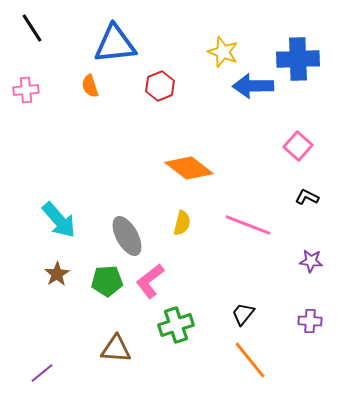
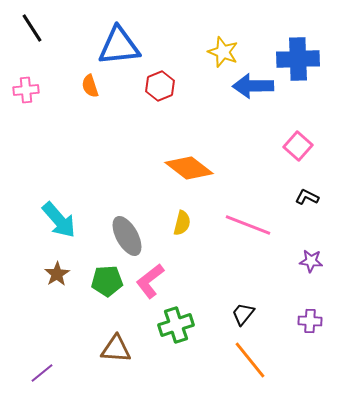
blue triangle: moved 4 px right, 2 px down
